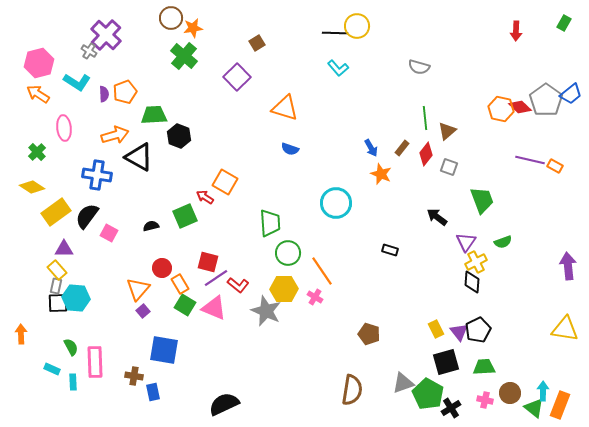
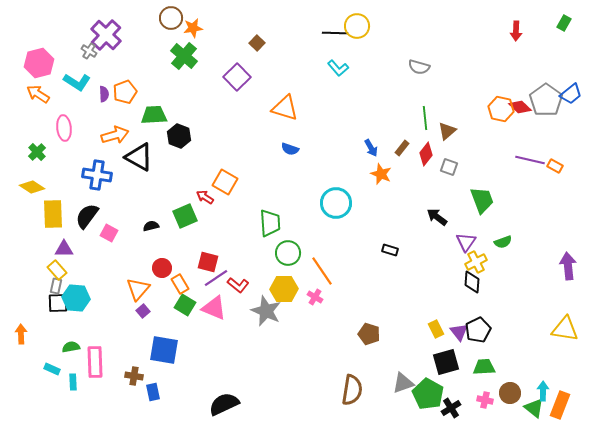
brown square at (257, 43): rotated 14 degrees counterclockwise
yellow rectangle at (56, 212): moved 3 px left, 2 px down; rotated 56 degrees counterclockwise
green semicircle at (71, 347): rotated 72 degrees counterclockwise
